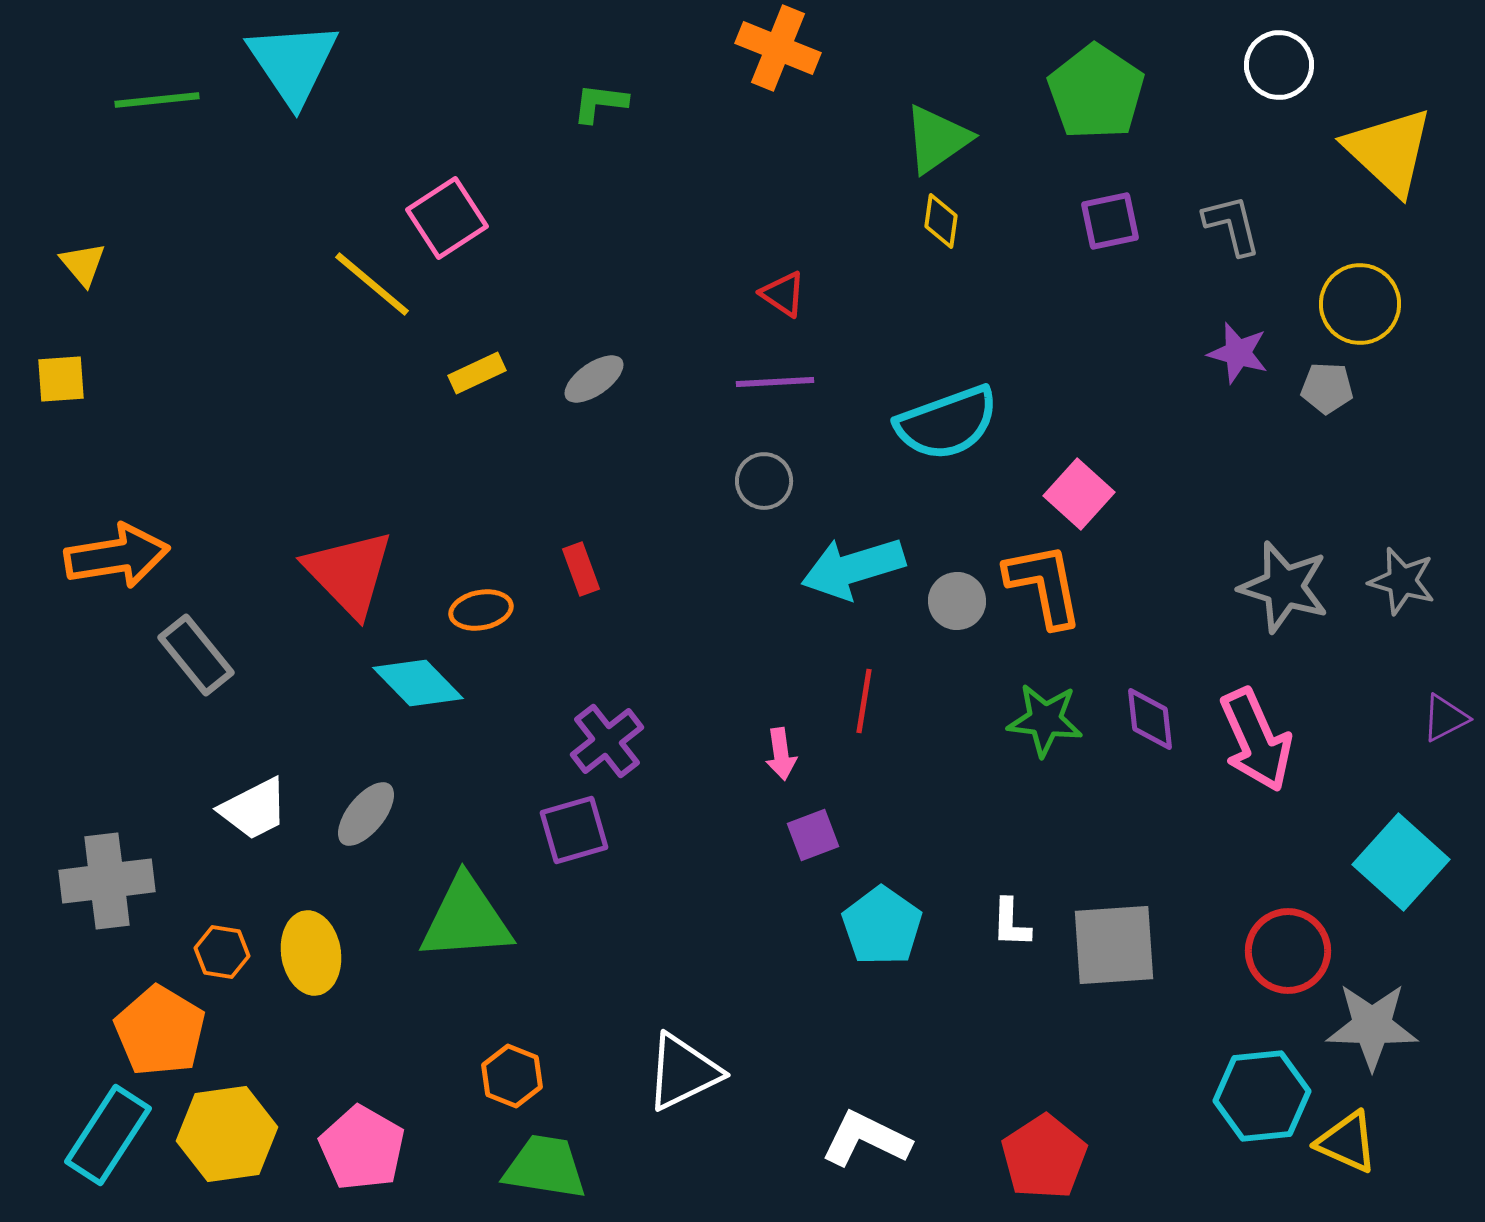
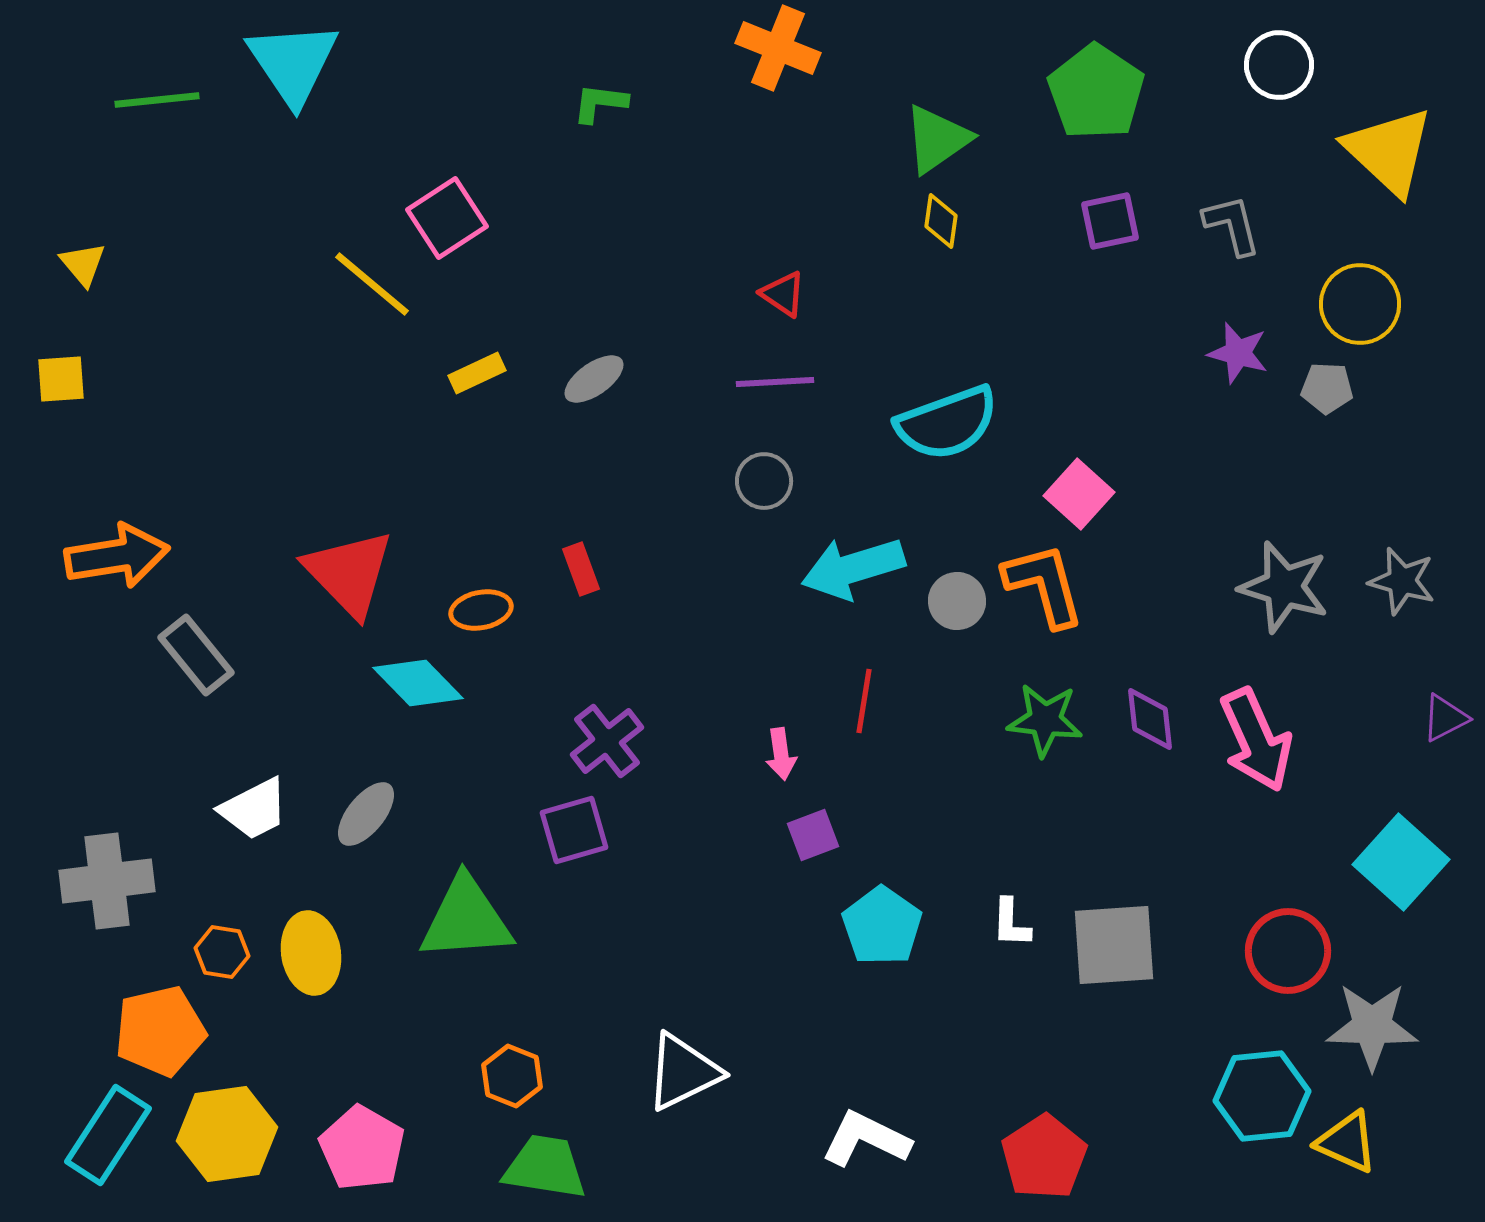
orange L-shape at (1044, 585): rotated 4 degrees counterclockwise
orange pentagon at (160, 1031): rotated 28 degrees clockwise
